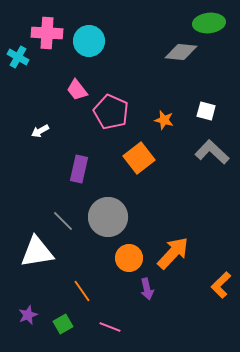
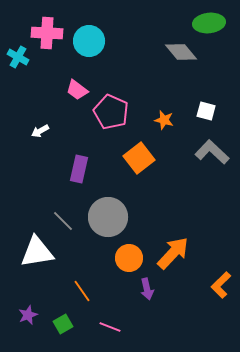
gray diamond: rotated 44 degrees clockwise
pink trapezoid: rotated 15 degrees counterclockwise
